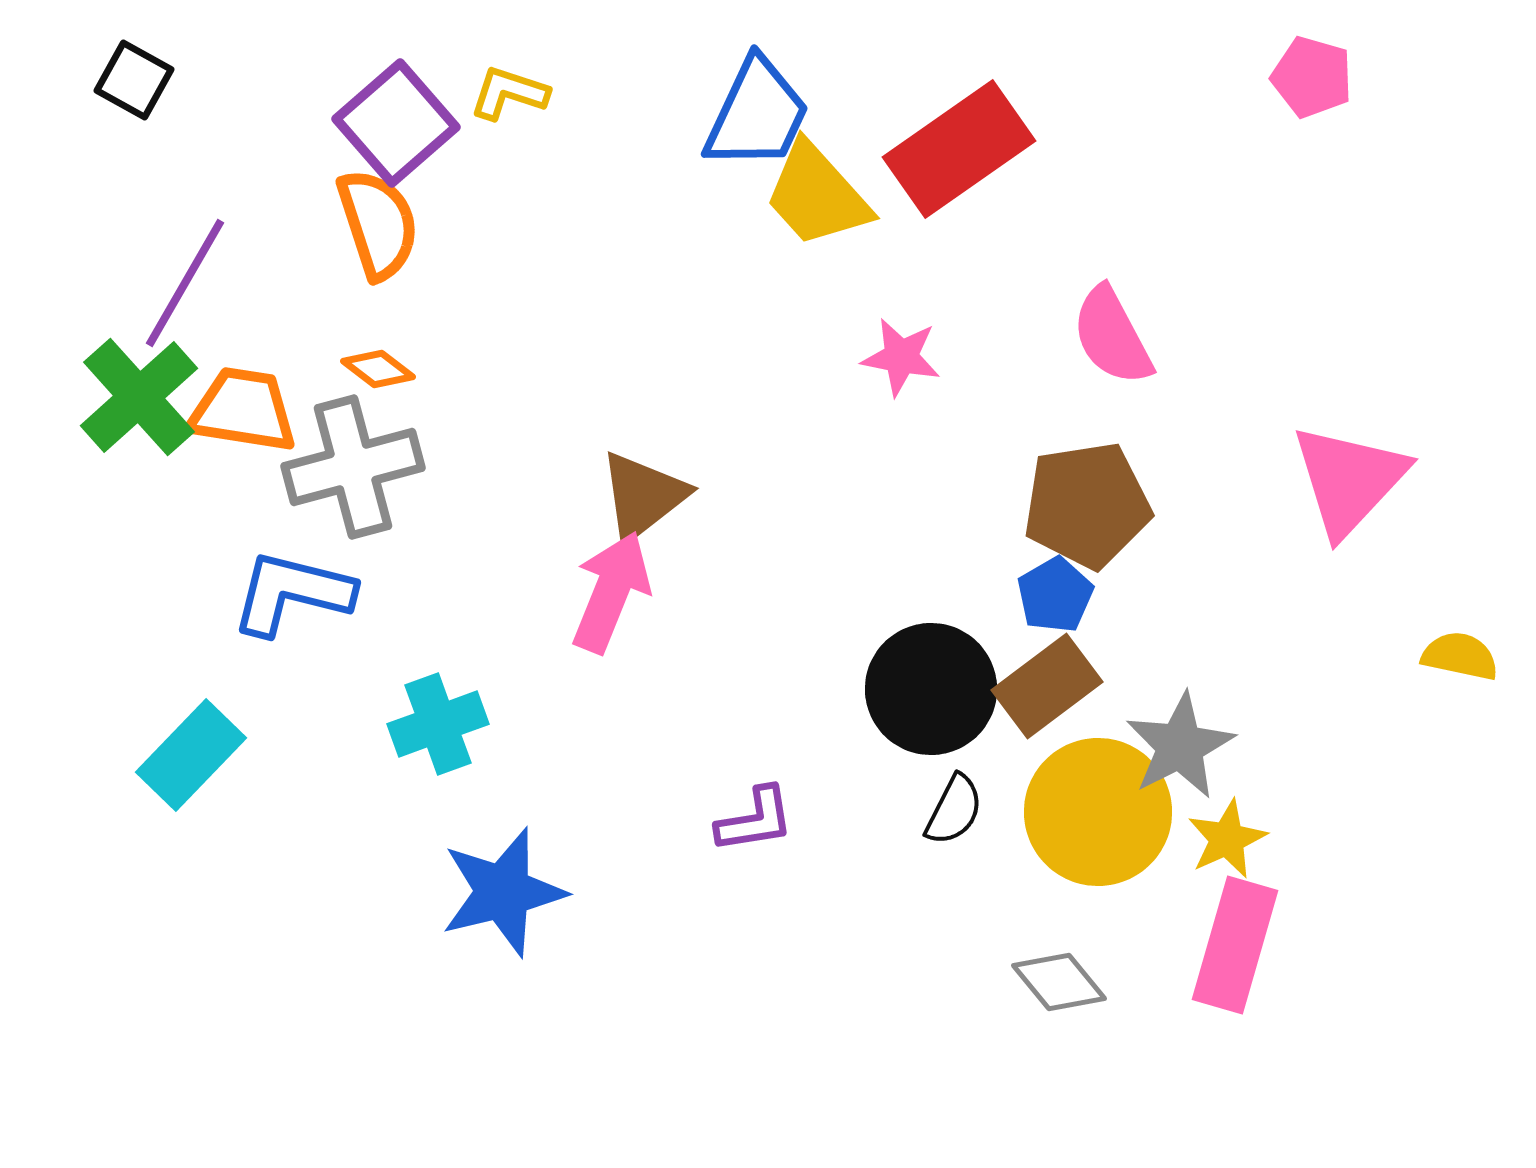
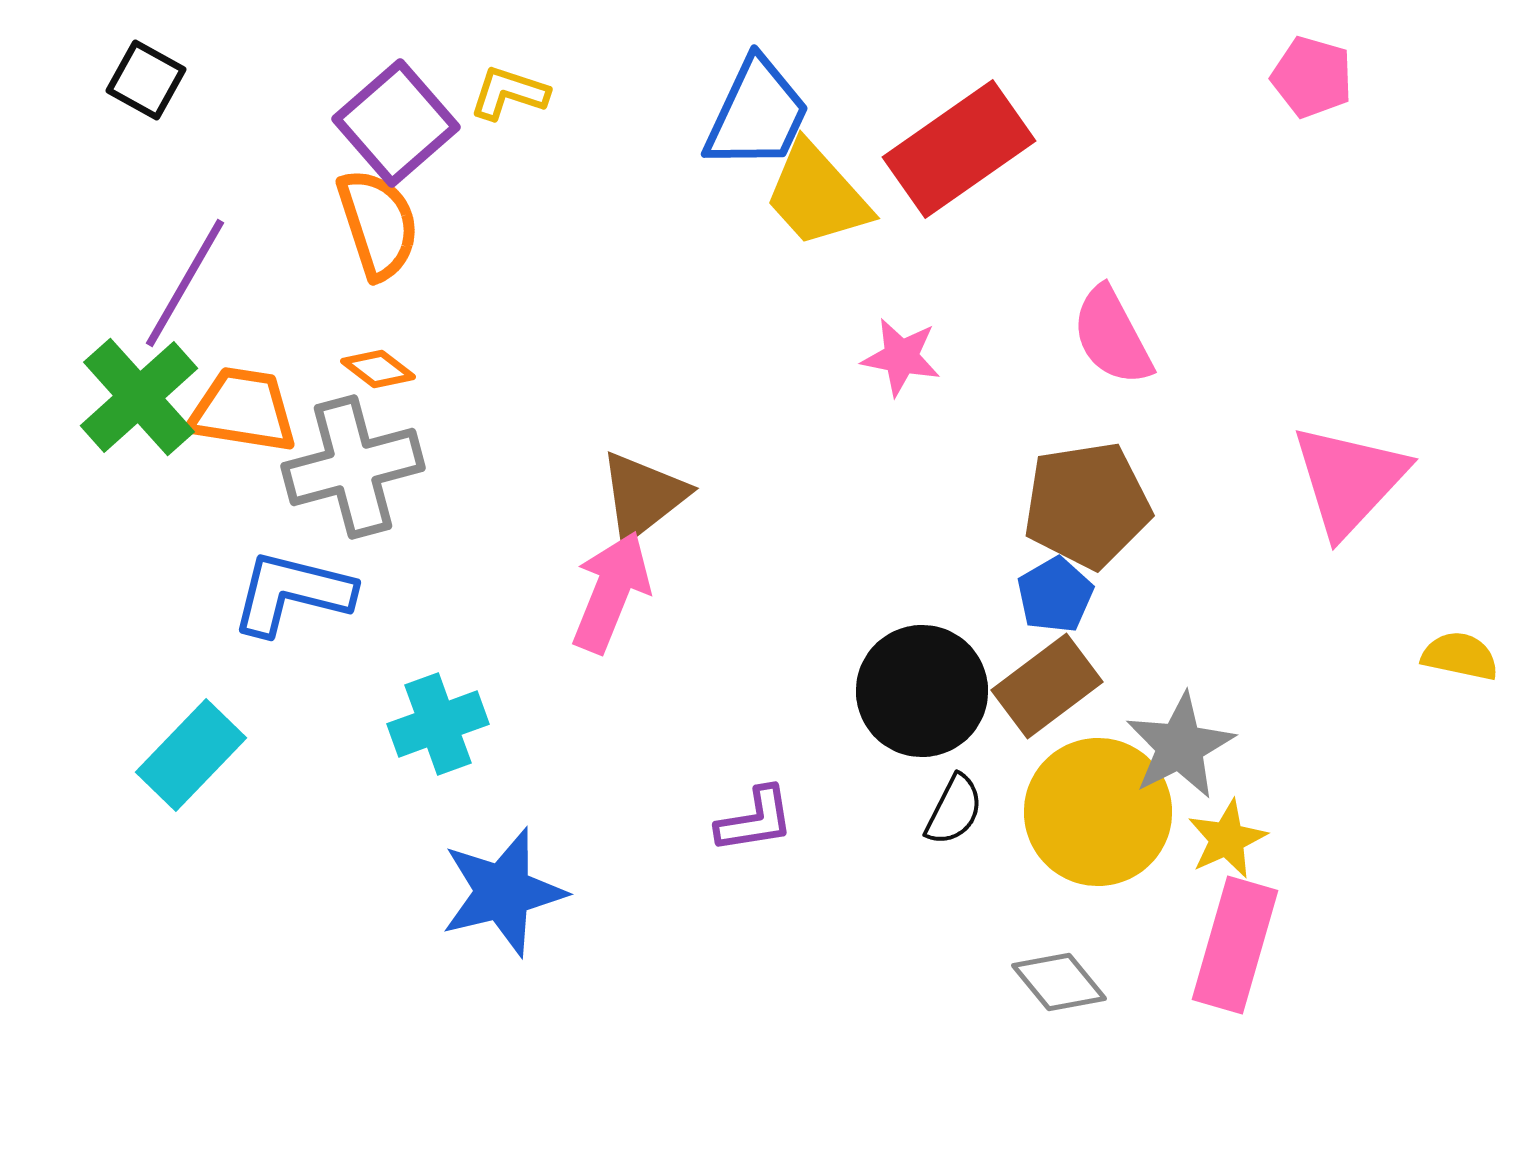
black square: moved 12 px right
black circle: moved 9 px left, 2 px down
